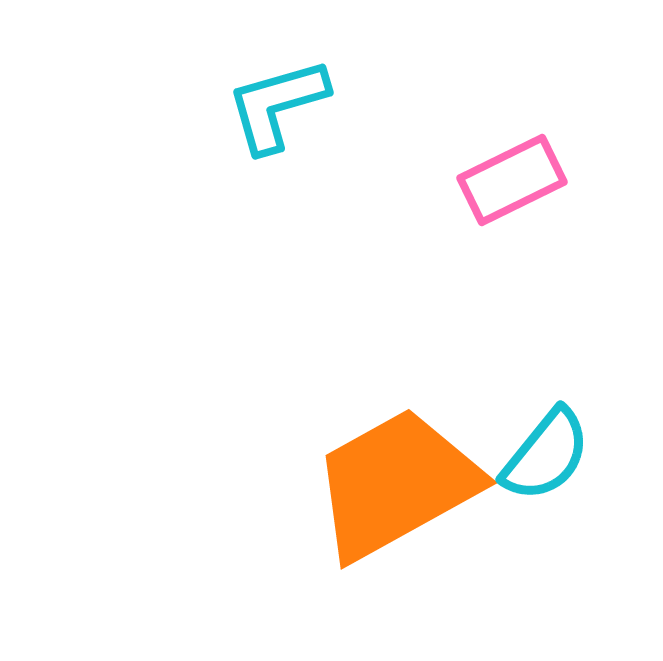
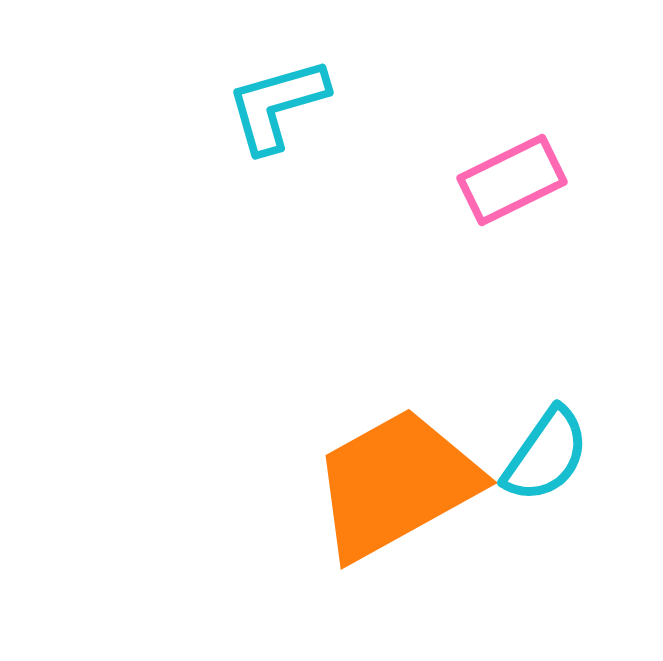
cyan semicircle: rotated 4 degrees counterclockwise
